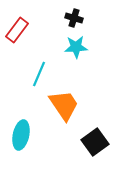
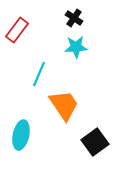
black cross: rotated 18 degrees clockwise
